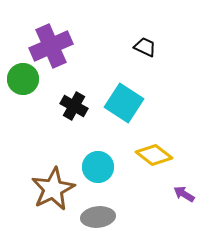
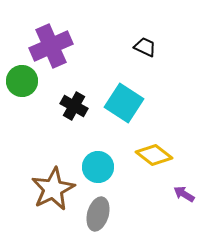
green circle: moved 1 px left, 2 px down
gray ellipse: moved 3 px up; rotated 68 degrees counterclockwise
